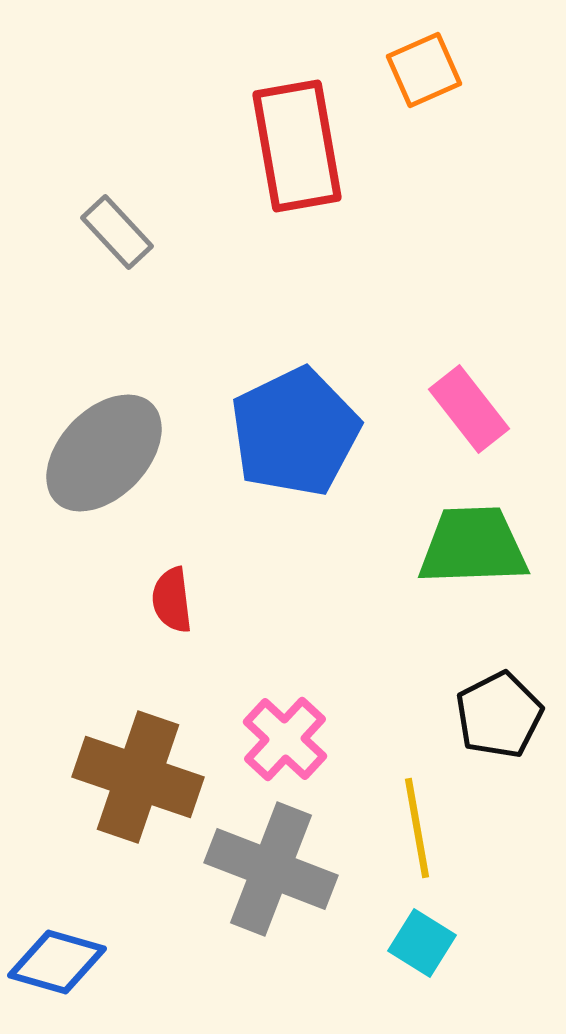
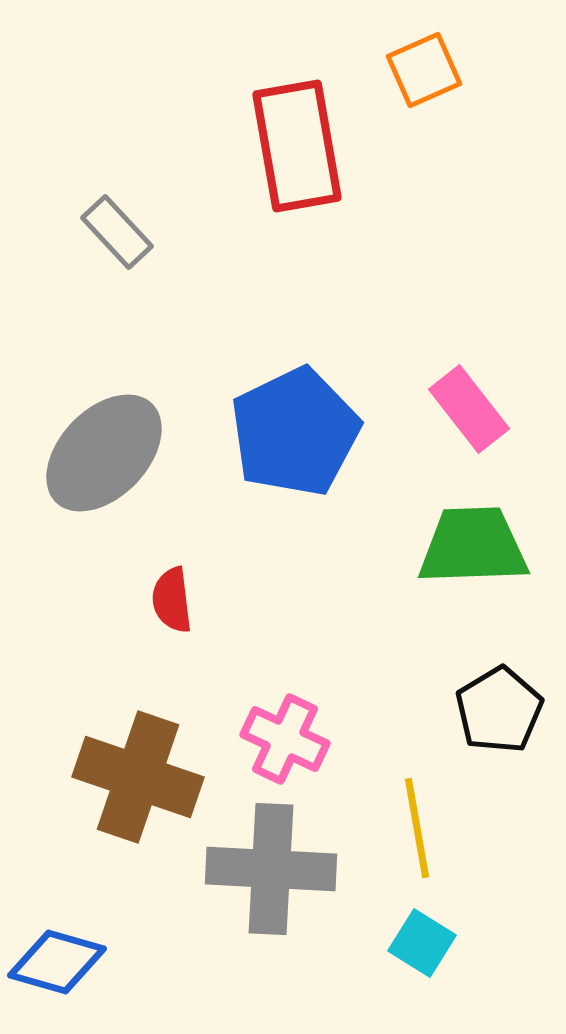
black pentagon: moved 5 px up; rotated 4 degrees counterclockwise
pink cross: rotated 18 degrees counterclockwise
gray cross: rotated 18 degrees counterclockwise
